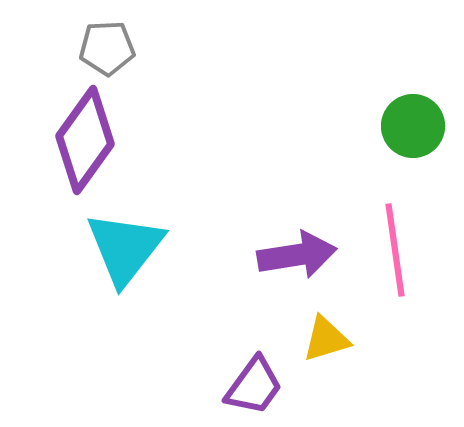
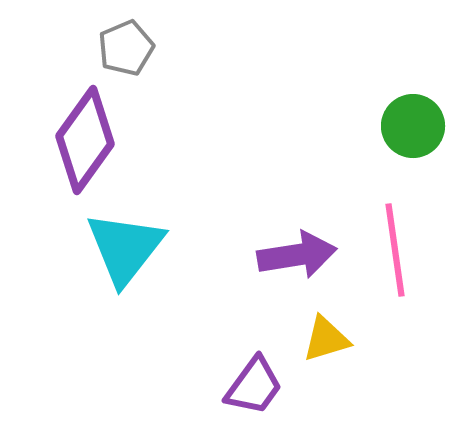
gray pentagon: moved 19 px right; rotated 20 degrees counterclockwise
